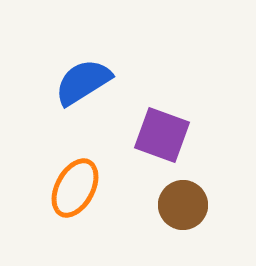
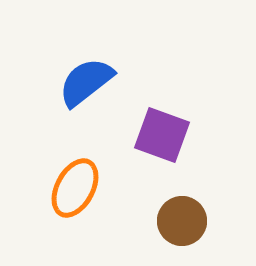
blue semicircle: moved 3 px right; rotated 6 degrees counterclockwise
brown circle: moved 1 px left, 16 px down
